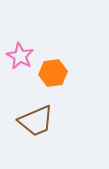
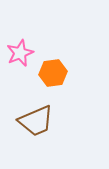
pink star: moved 3 px up; rotated 20 degrees clockwise
